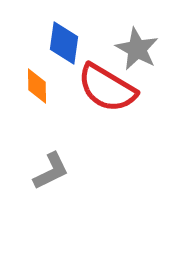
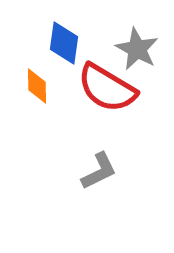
gray L-shape: moved 48 px right
